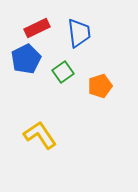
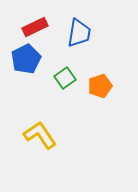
red rectangle: moved 2 px left, 1 px up
blue trapezoid: rotated 16 degrees clockwise
green square: moved 2 px right, 6 px down
